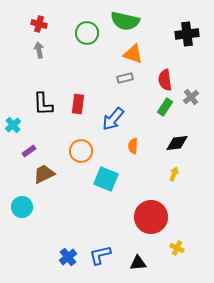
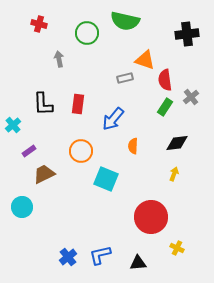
gray arrow: moved 20 px right, 9 px down
orange triangle: moved 12 px right, 6 px down
